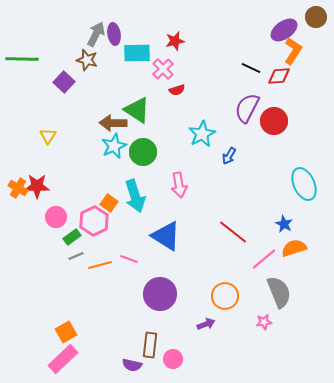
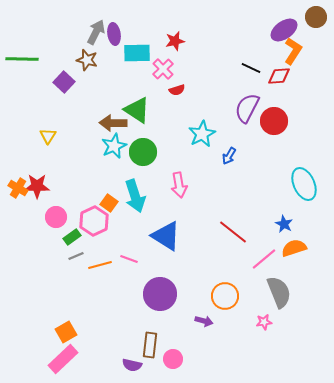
gray arrow at (96, 34): moved 2 px up
purple arrow at (206, 324): moved 2 px left, 3 px up; rotated 36 degrees clockwise
